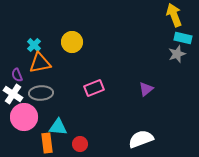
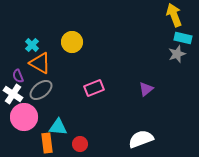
cyan cross: moved 2 px left
orange triangle: rotated 40 degrees clockwise
purple semicircle: moved 1 px right, 1 px down
gray ellipse: moved 3 px up; rotated 35 degrees counterclockwise
